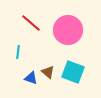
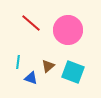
cyan line: moved 10 px down
brown triangle: moved 6 px up; rotated 40 degrees clockwise
